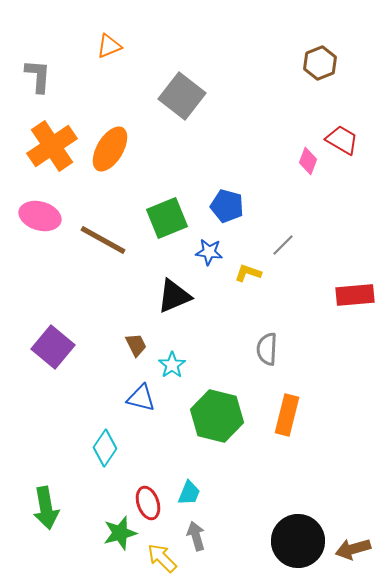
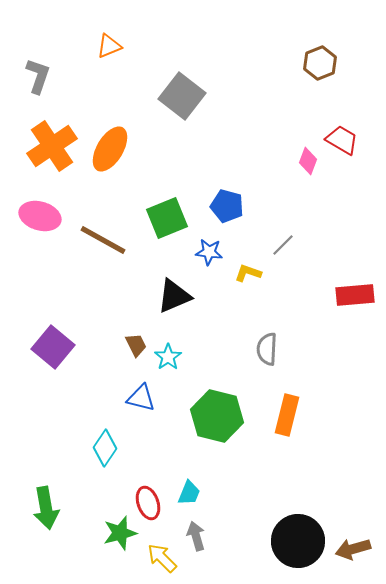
gray L-shape: rotated 15 degrees clockwise
cyan star: moved 4 px left, 8 px up
